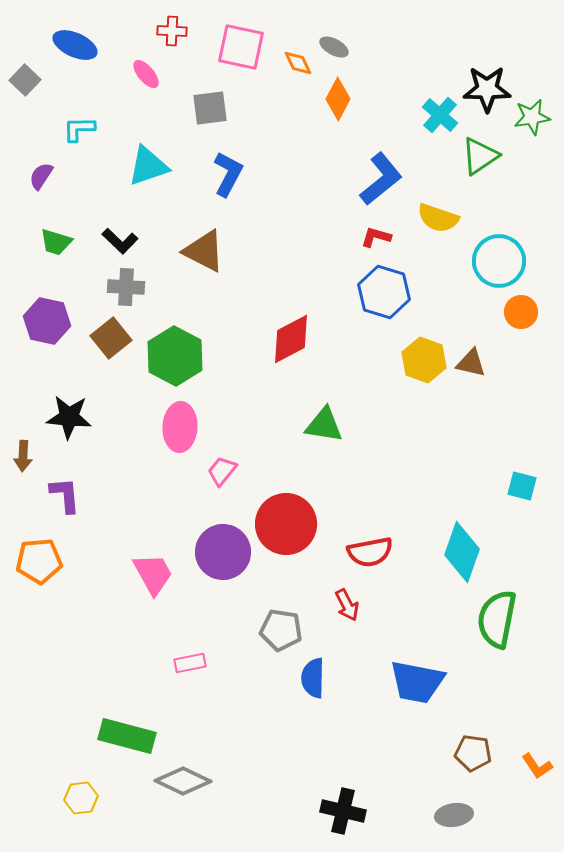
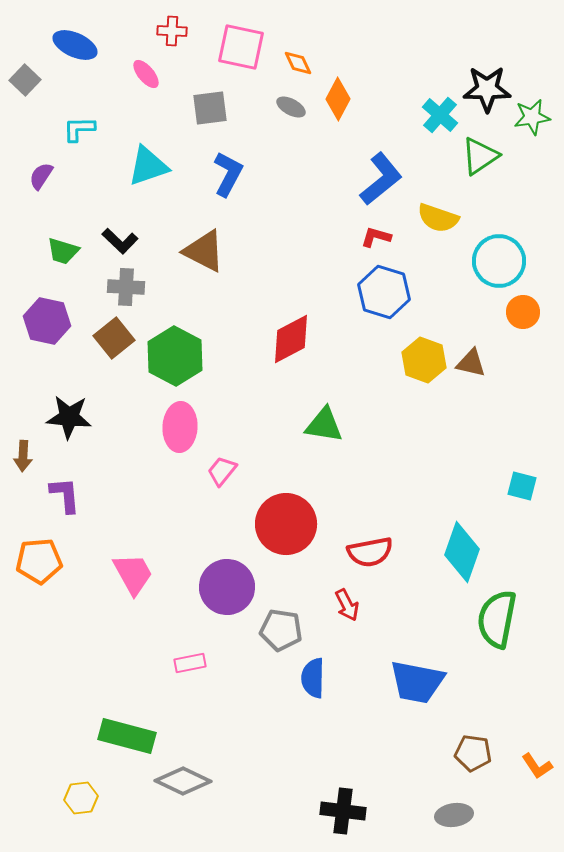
gray ellipse at (334, 47): moved 43 px left, 60 px down
green trapezoid at (56, 242): moved 7 px right, 9 px down
orange circle at (521, 312): moved 2 px right
brown square at (111, 338): moved 3 px right
purple circle at (223, 552): moved 4 px right, 35 px down
pink trapezoid at (153, 574): moved 20 px left
black cross at (343, 811): rotated 6 degrees counterclockwise
